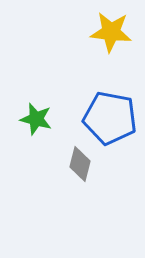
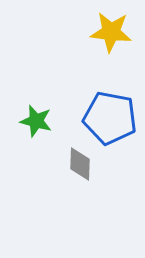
green star: moved 2 px down
gray diamond: rotated 12 degrees counterclockwise
